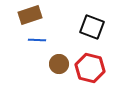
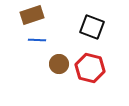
brown rectangle: moved 2 px right
